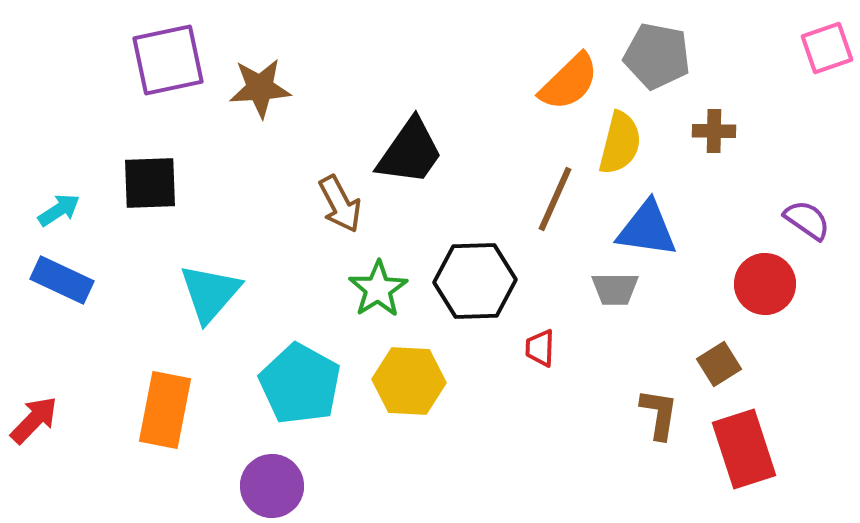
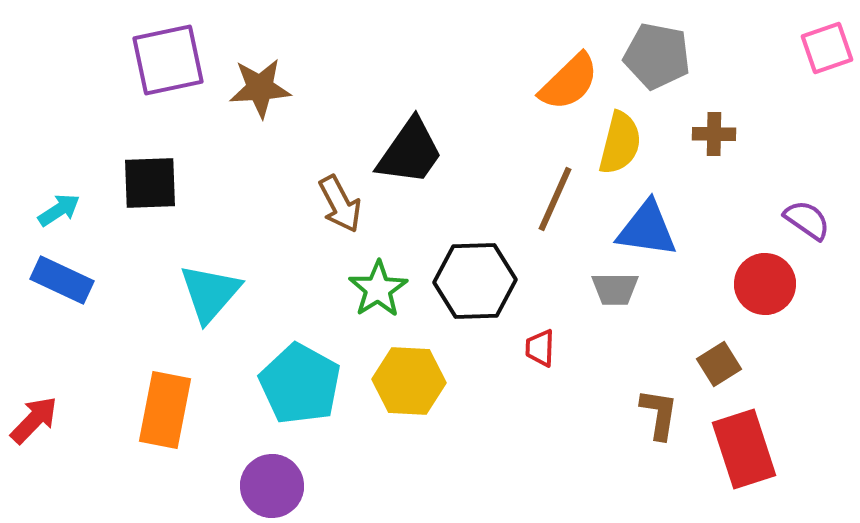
brown cross: moved 3 px down
